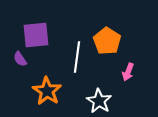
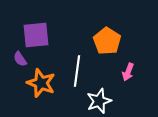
white line: moved 14 px down
orange star: moved 6 px left, 8 px up; rotated 12 degrees counterclockwise
white star: rotated 20 degrees clockwise
